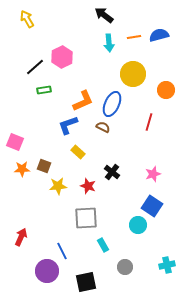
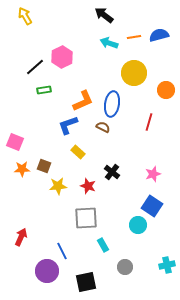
yellow arrow: moved 2 px left, 3 px up
cyan arrow: rotated 114 degrees clockwise
yellow circle: moved 1 px right, 1 px up
blue ellipse: rotated 15 degrees counterclockwise
